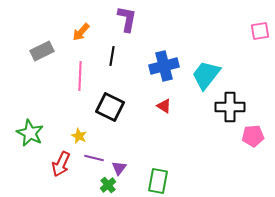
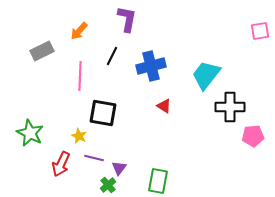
orange arrow: moved 2 px left, 1 px up
black line: rotated 18 degrees clockwise
blue cross: moved 13 px left
black square: moved 7 px left, 6 px down; rotated 16 degrees counterclockwise
